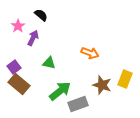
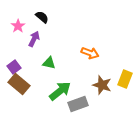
black semicircle: moved 1 px right, 2 px down
purple arrow: moved 1 px right, 1 px down
